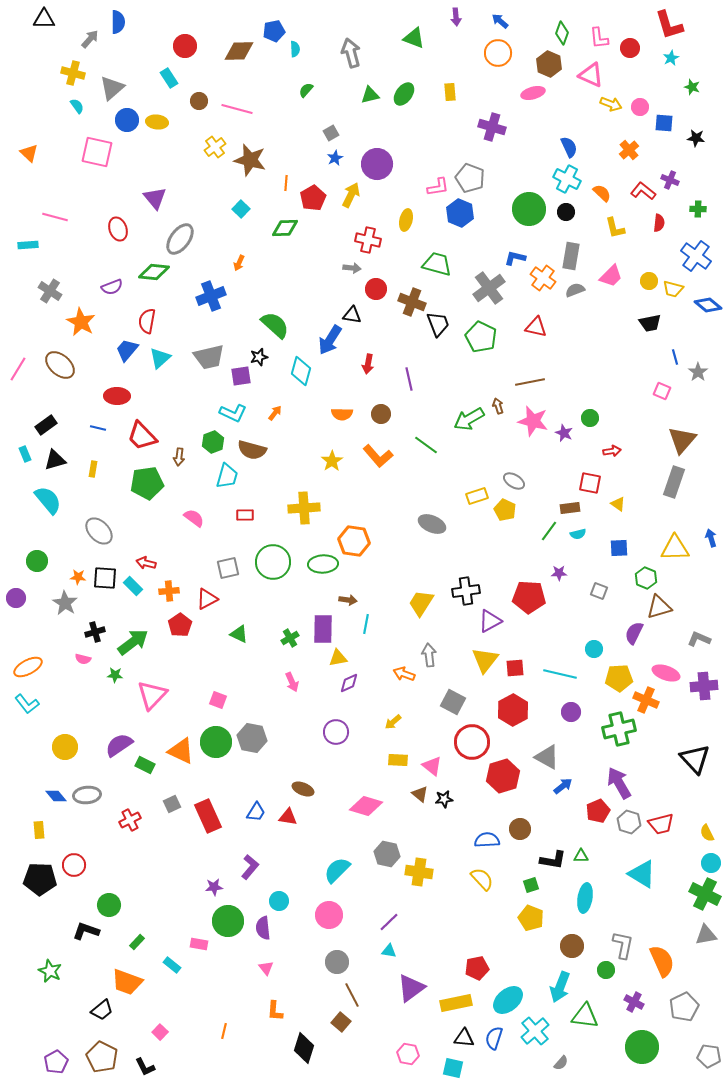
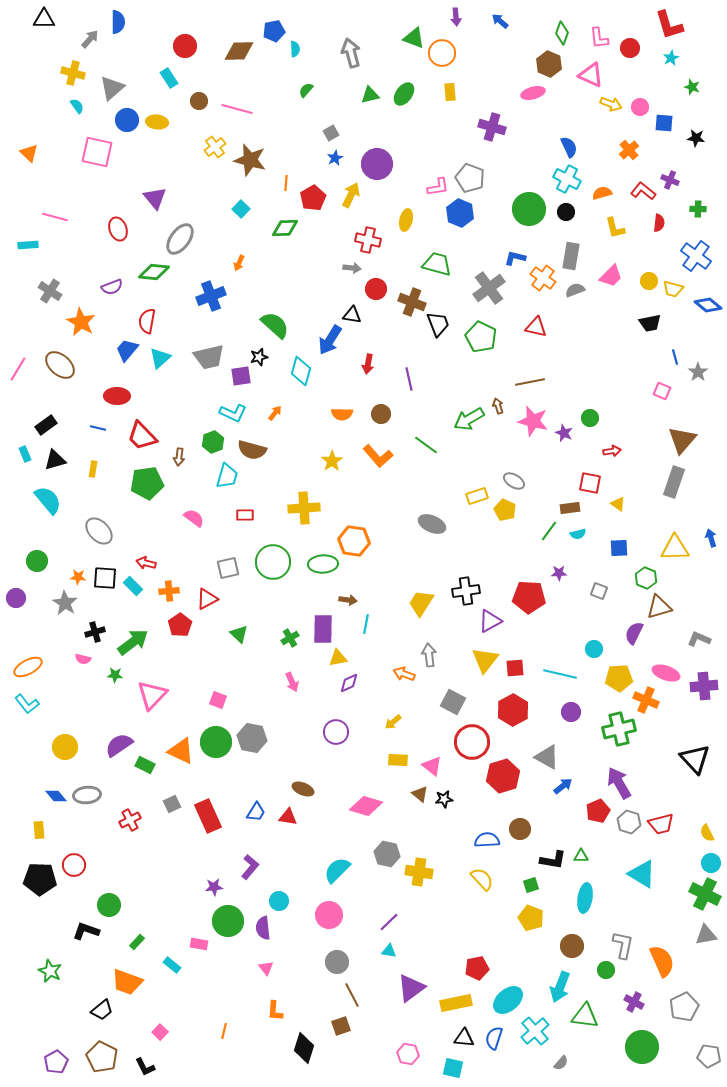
orange circle at (498, 53): moved 56 px left
orange semicircle at (602, 193): rotated 60 degrees counterclockwise
green triangle at (239, 634): rotated 18 degrees clockwise
brown square at (341, 1022): moved 4 px down; rotated 30 degrees clockwise
